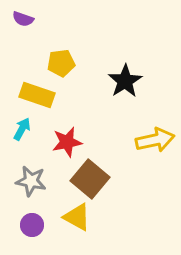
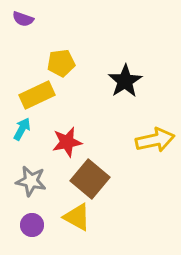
yellow rectangle: rotated 44 degrees counterclockwise
